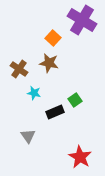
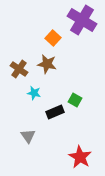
brown star: moved 2 px left, 1 px down
green square: rotated 24 degrees counterclockwise
